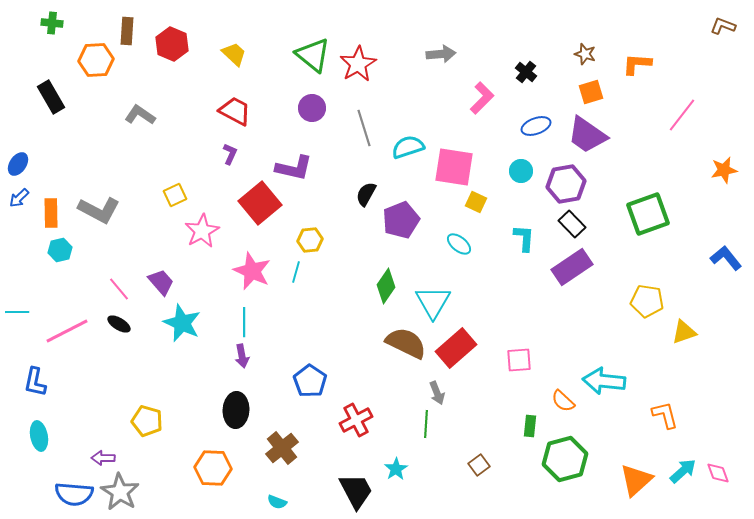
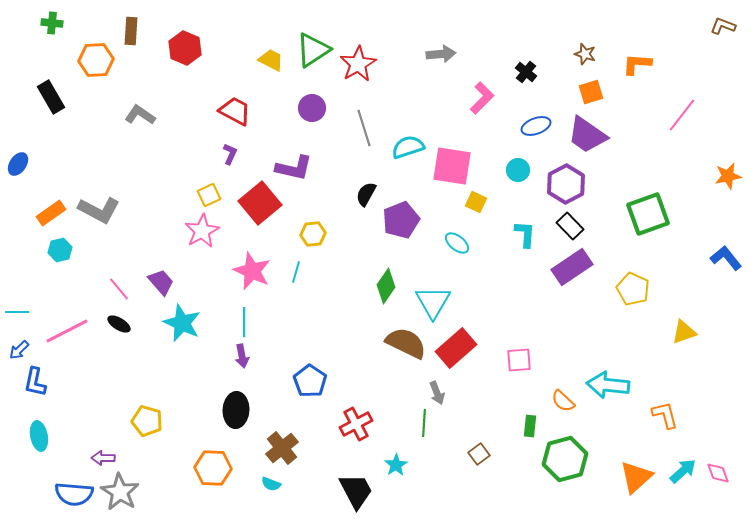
brown rectangle at (127, 31): moved 4 px right
red hexagon at (172, 44): moved 13 px right, 4 px down
yellow trapezoid at (234, 54): moved 37 px right, 6 px down; rotated 16 degrees counterclockwise
green triangle at (313, 55): moved 5 px up; rotated 48 degrees clockwise
pink square at (454, 167): moved 2 px left, 1 px up
orange star at (724, 170): moved 4 px right, 6 px down
cyan circle at (521, 171): moved 3 px left, 1 px up
purple hexagon at (566, 184): rotated 18 degrees counterclockwise
yellow square at (175, 195): moved 34 px right
blue arrow at (19, 198): moved 152 px down
orange rectangle at (51, 213): rotated 56 degrees clockwise
black rectangle at (572, 224): moved 2 px left, 2 px down
cyan L-shape at (524, 238): moved 1 px right, 4 px up
yellow hexagon at (310, 240): moved 3 px right, 6 px up
cyan ellipse at (459, 244): moved 2 px left, 1 px up
yellow pentagon at (647, 301): moved 14 px left, 12 px up; rotated 16 degrees clockwise
cyan arrow at (604, 381): moved 4 px right, 4 px down
red cross at (356, 420): moved 4 px down
green line at (426, 424): moved 2 px left, 1 px up
brown square at (479, 465): moved 11 px up
cyan star at (396, 469): moved 4 px up
orange triangle at (636, 480): moved 3 px up
cyan semicircle at (277, 502): moved 6 px left, 18 px up
